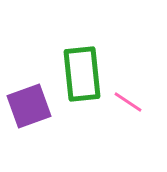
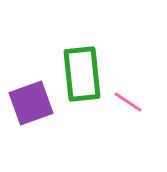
purple square: moved 2 px right, 3 px up
